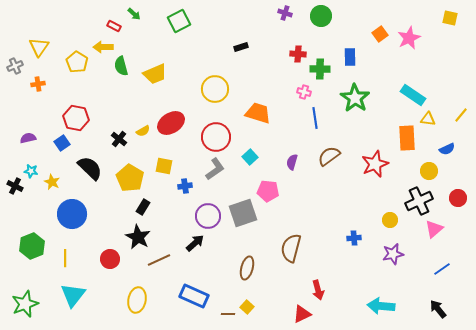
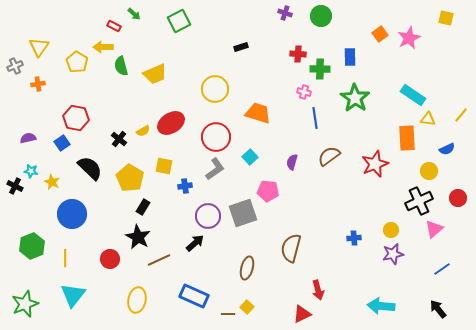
yellow square at (450, 18): moved 4 px left
yellow circle at (390, 220): moved 1 px right, 10 px down
